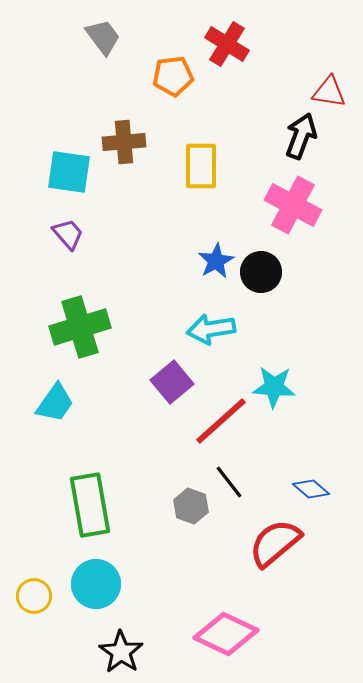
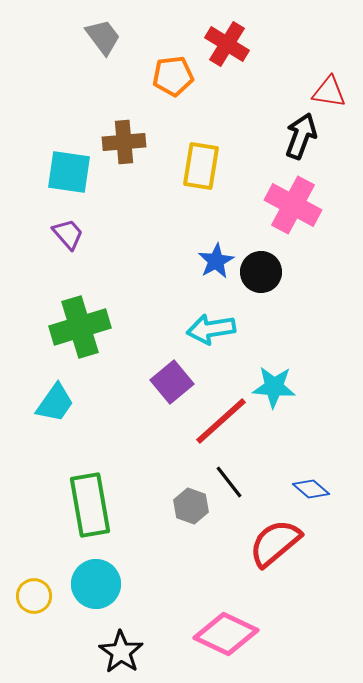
yellow rectangle: rotated 9 degrees clockwise
